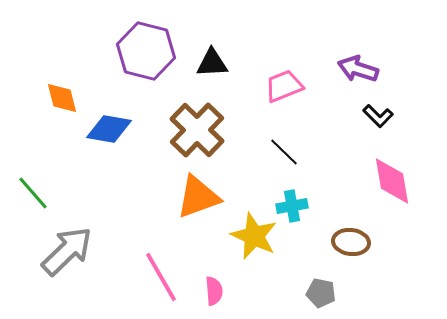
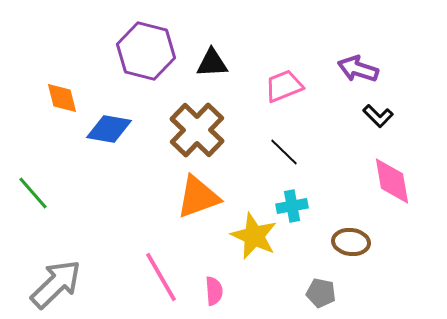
gray arrow: moved 11 px left, 33 px down
